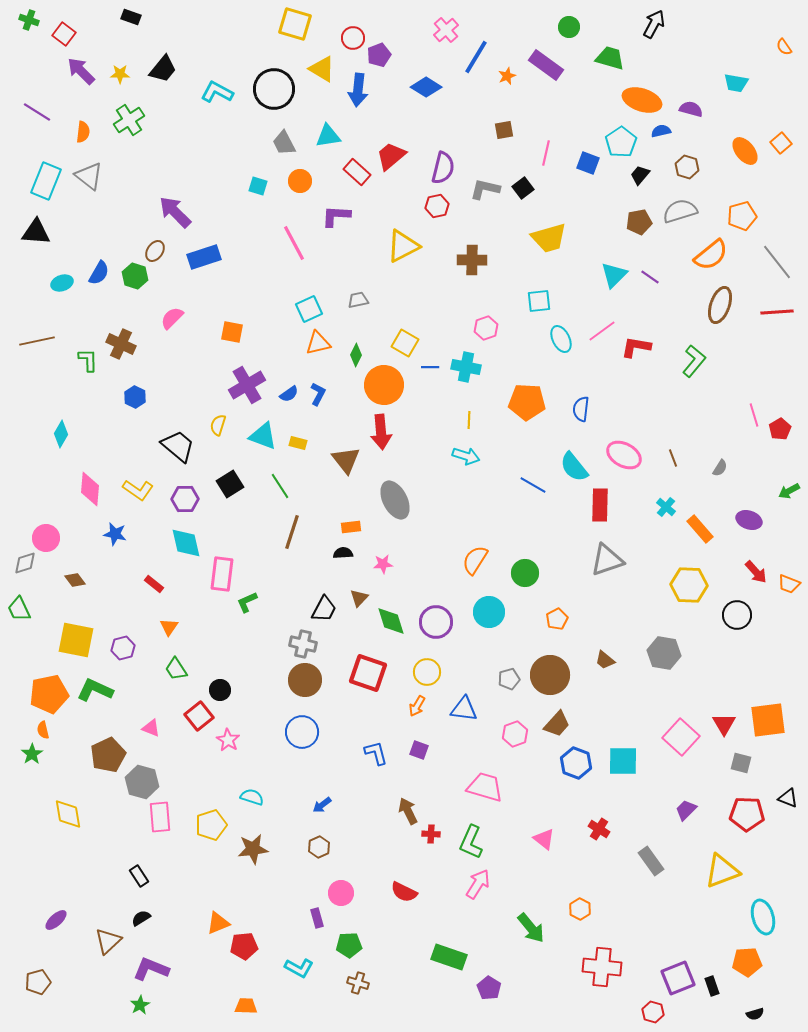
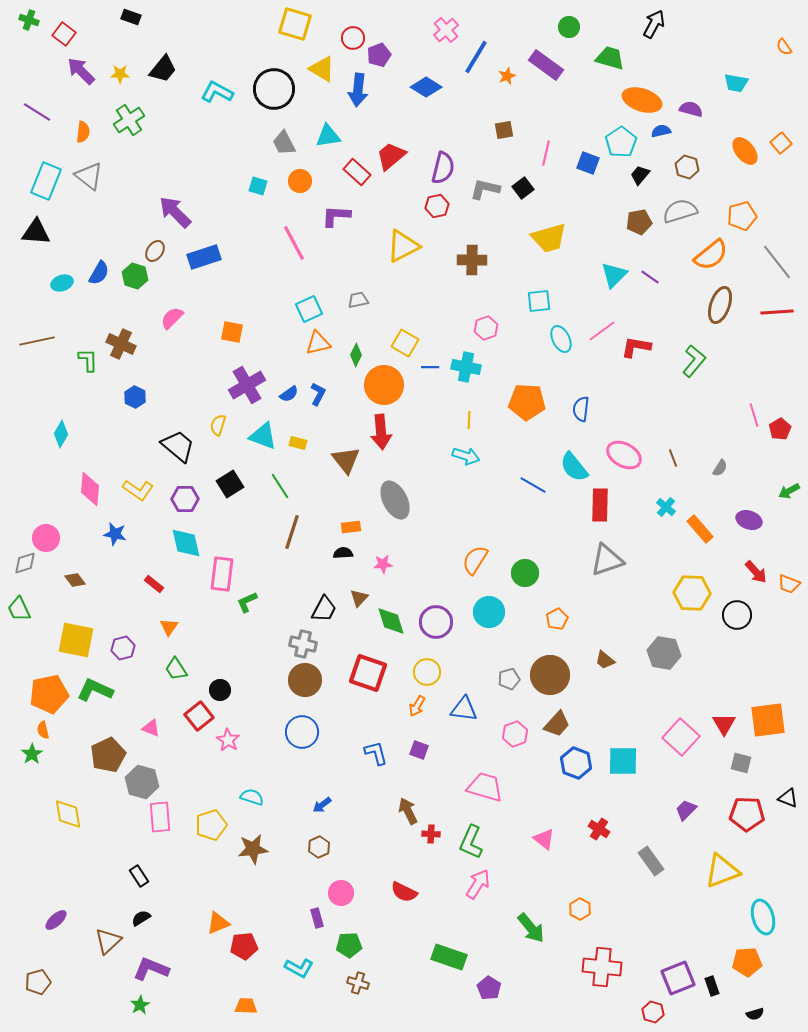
yellow hexagon at (689, 585): moved 3 px right, 8 px down
